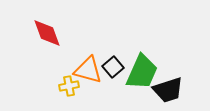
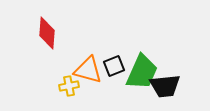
red diamond: rotated 24 degrees clockwise
black square: moved 1 px right, 1 px up; rotated 20 degrees clockwise
black trapezoid: moved 3 px left, 4 px up; rotated 12 degrees clockwise
